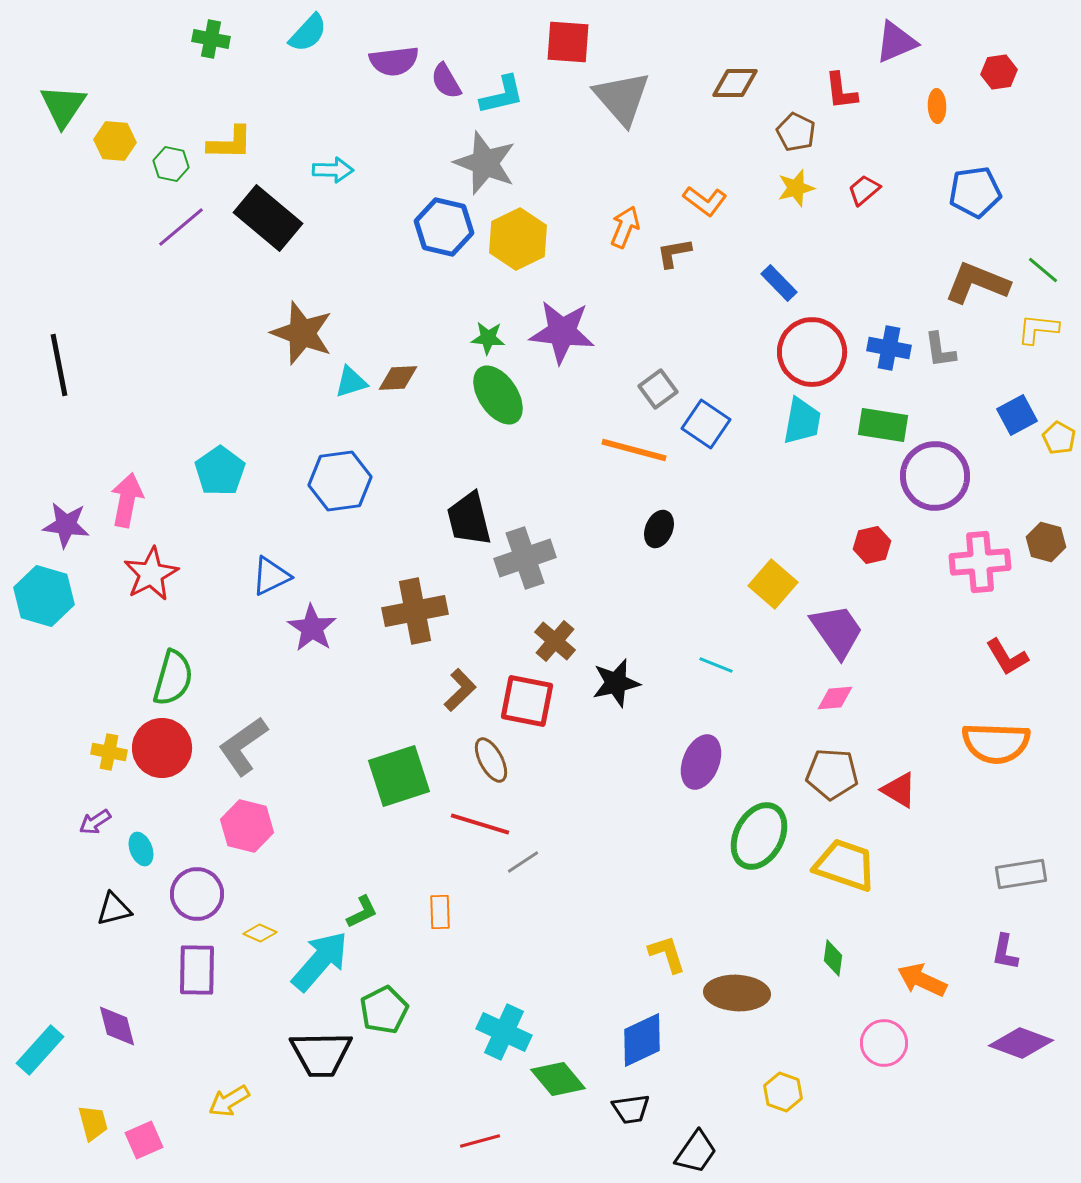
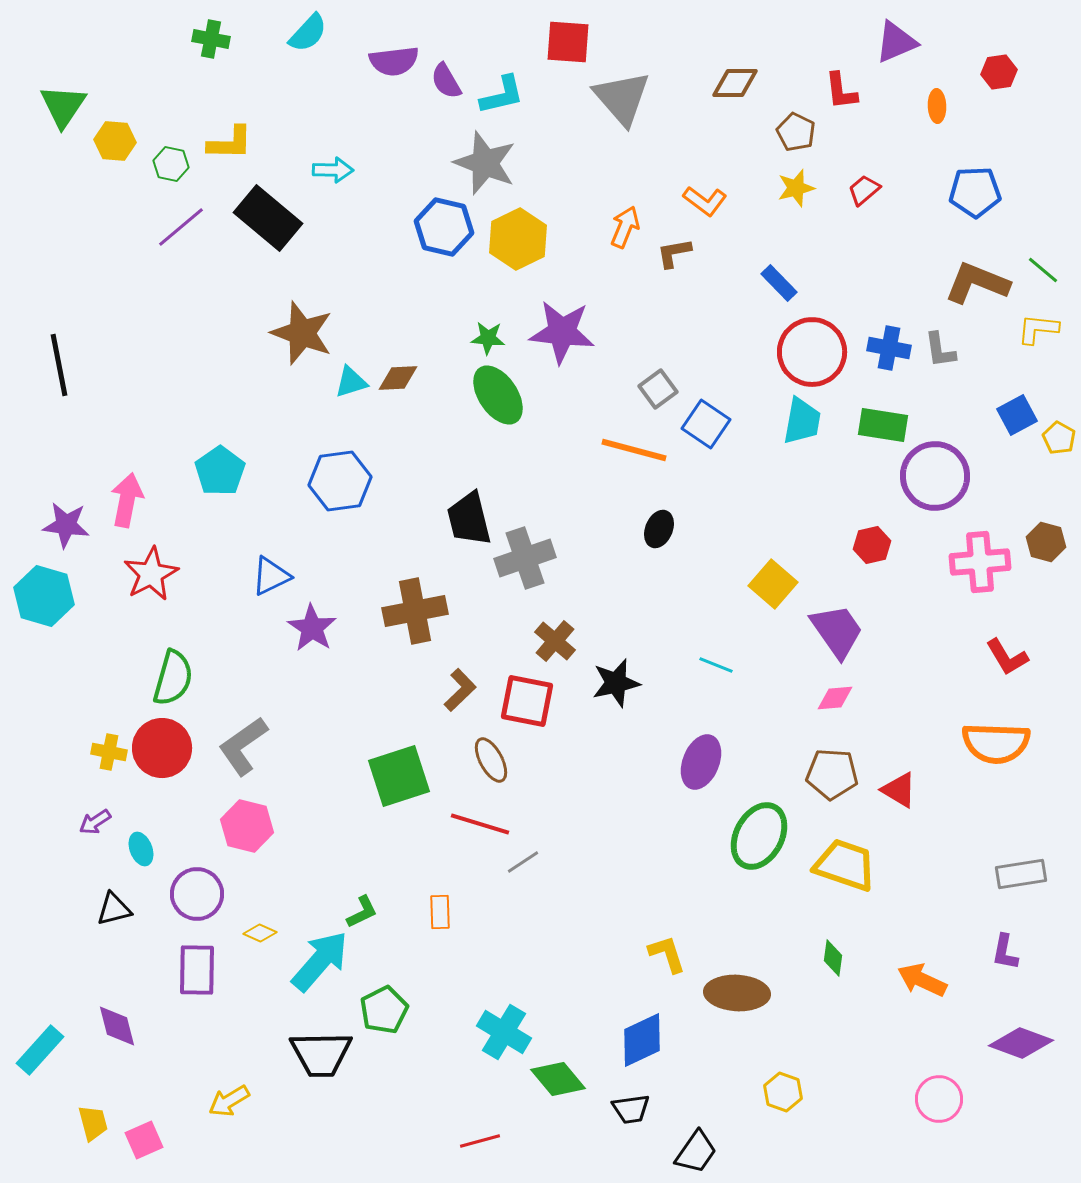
blue pentagon at (975, 192): rotated 6 degrees clockwise
cyan cross at (504, 1032): rotated 6 degrees clockwise
pink circle at (884, 1043): moved 55 px right, 56 px down
